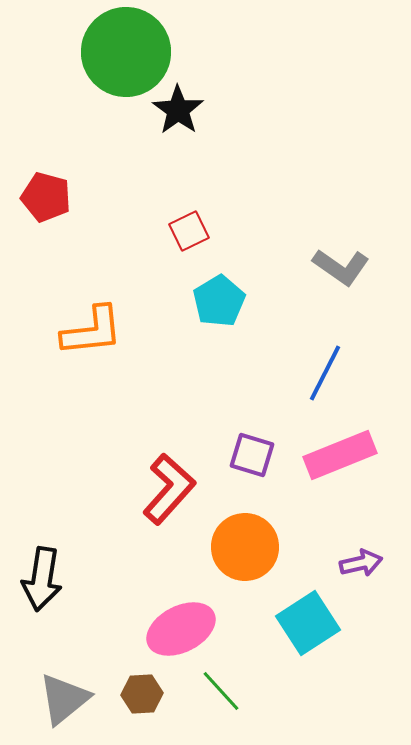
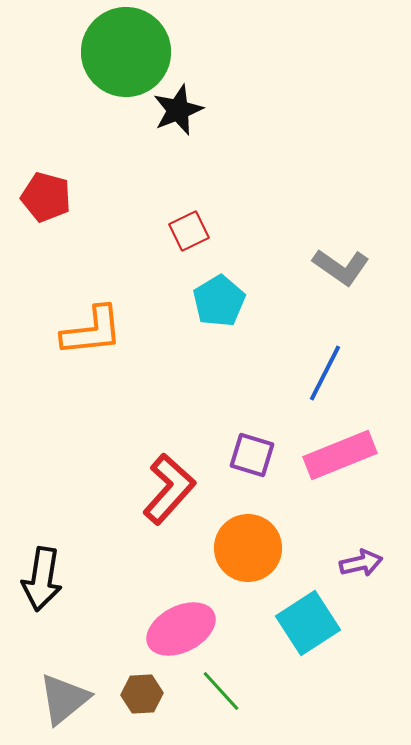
black star: rotated 15 degrees clockwise
orange circle: moved 3 px right, 1 px down
